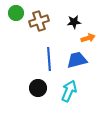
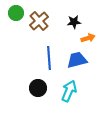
brown cross: rotated 24 degrees counterclockwise
blue line: moved 1 px up
